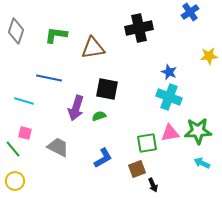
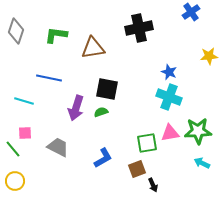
blue cross: moved 1 px right
green semicircle: moved 2 px right, 4 px up
pink square: rotated 16 degrees counterclockwise
